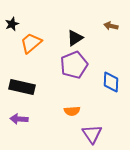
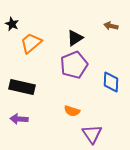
black star: rotated 24 degrees counterclockwise
orange semicircle: rotated 21 degrees clockwise
